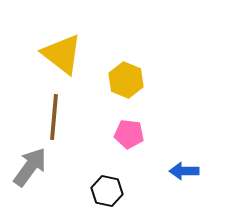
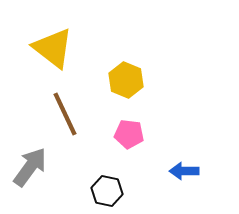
yellow triangle: moved 9 px left, 6 px up
brown line: moved 11 px right, 3 px up; rotated 30 degrees counterclockwise
